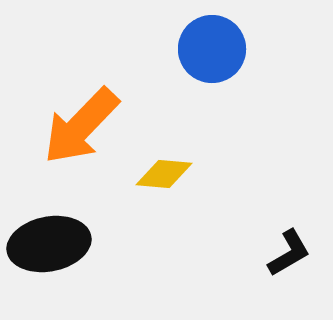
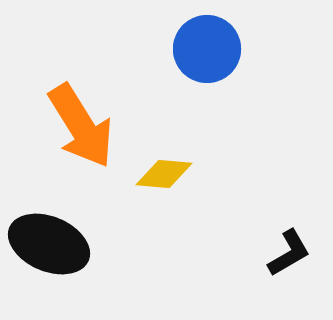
blue circle: moved 5 px left
orange arrow: rotated 76 degrees counterclockwise
black ellipse: rotated 34 degrees clockwise
